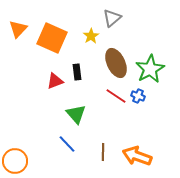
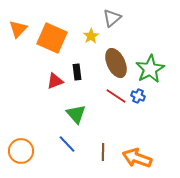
orange arrow: moved 2 px down
orange circle: moved 6 px right, 10 px up
